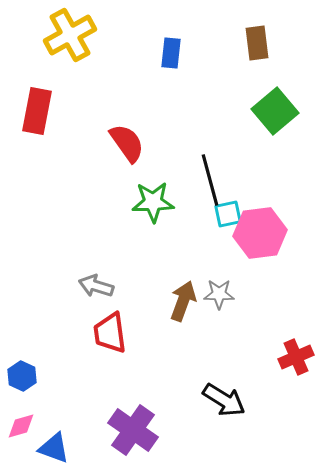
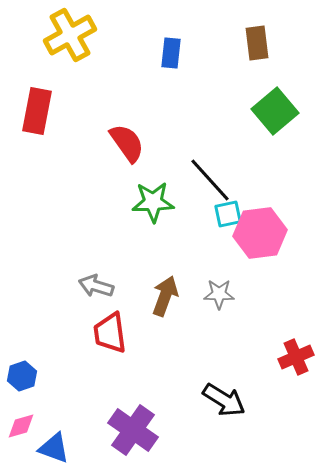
black line: rotated 27 degrees counterclockwise
brown arrow: moved 18 px left, 5 px up
blue hexagon: rotated 16 degrees clockwise
